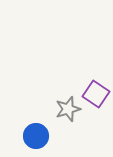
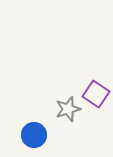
blue circle: moved 2 px left, 1 px up
